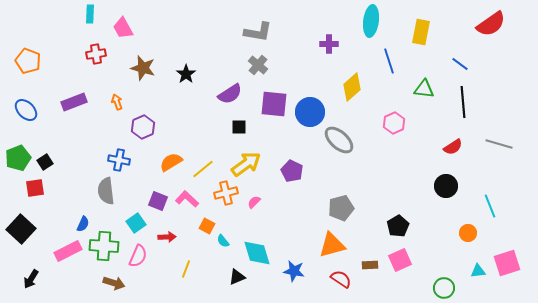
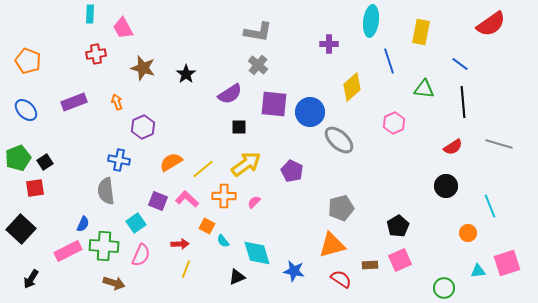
orange cross at (226, 193): moved 2 px left, 3 px down; rotated 15 degrees clockwise
red arrow at (167, 237): moved 13 px right, 7 px down
pink semicircle at (138, 256): moved 3 px right, 1 px up
